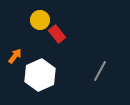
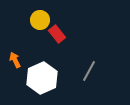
orange arrow: moved 4 px down; rotated 63 degrees counterclockwise
gray line: moved 11 px left
white hexagon: moved 2 px right, 3 px down
